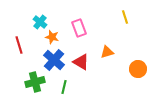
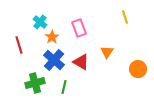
orange star: rotated 24 degrees clockwise
orange triangle: rotated 40 degrees counterclockwise
green cross: moved 1 px down
